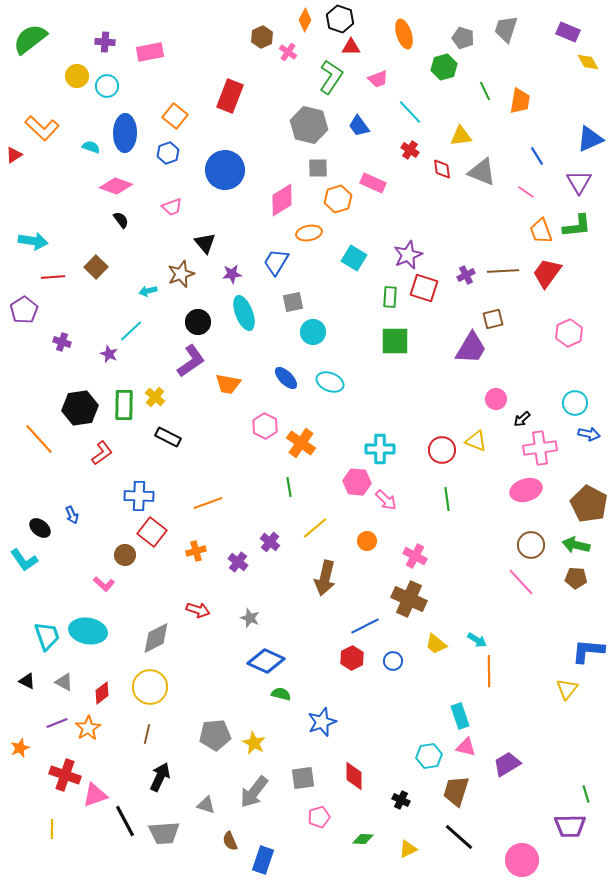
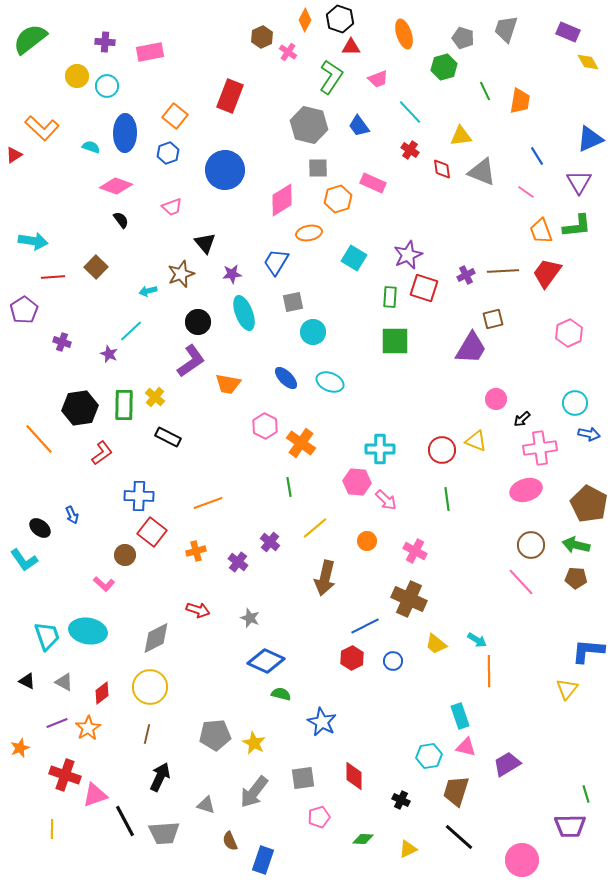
pink cross at (415, 556): moved 5 px up
blue star at (322, 722): rotated 24 degrees counterclockwise
